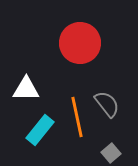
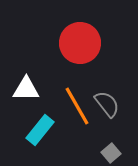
orange line: moved 11 px up; rotated 18 degrees counterclockwise
